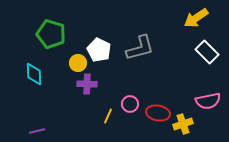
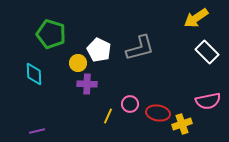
yellow cross: moved 1 px left
